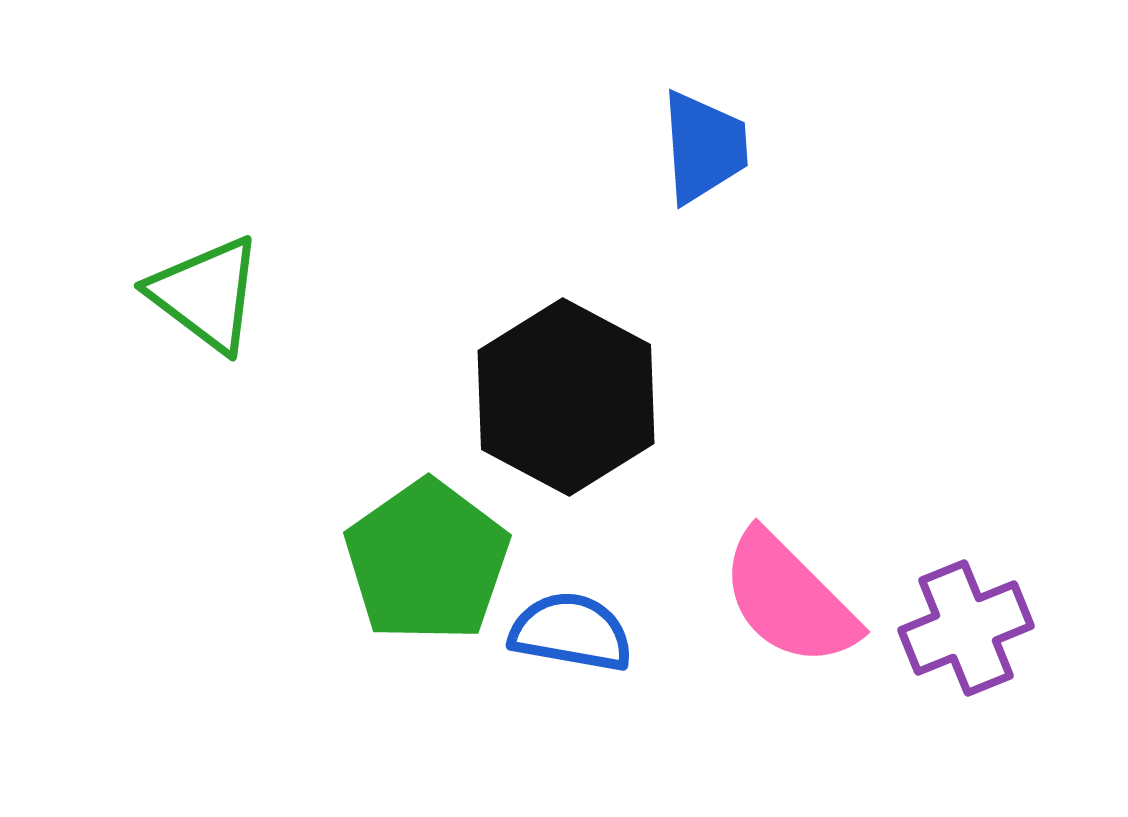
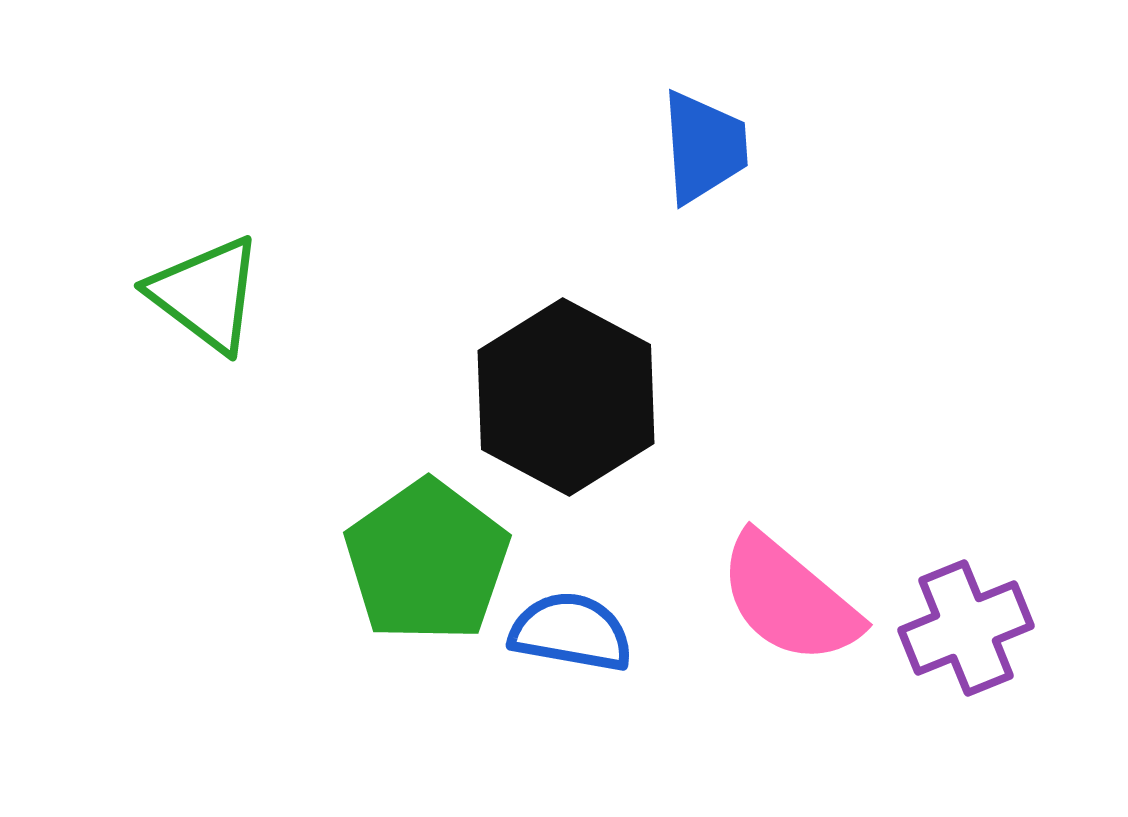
pink semicircle: rotated 5 degrees counterclockwise
